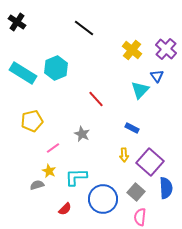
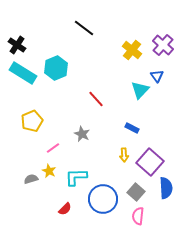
black cross: moved 23 px down
purple cross: moved 3 px left, 4 px up
yellow pentagon: rotated 10 degrees counterclockwise
gray semicircle: moved 6 px left, 6 px up
pink semicircle: moved 2 px left, 1 px up
